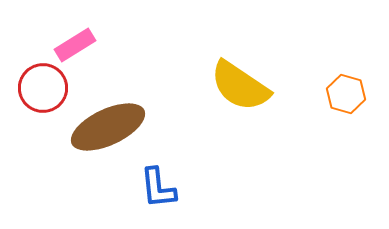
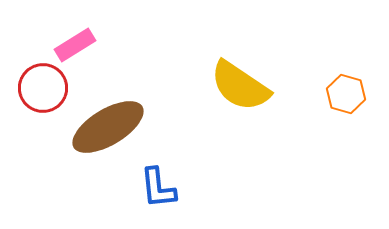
brown ellipse: rotated 6 degrees counterclockwise
